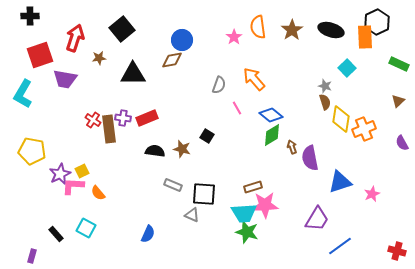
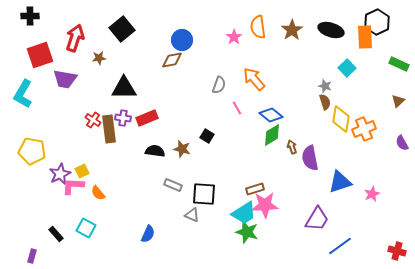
black triangle at (133, 74): moved 9 px left, 14 px down
brown rectangle at (253, 187): moved 2 px right, 2 px down
cyan trapezoid at (244, 213): rotated 28 degrees counterclockwise
